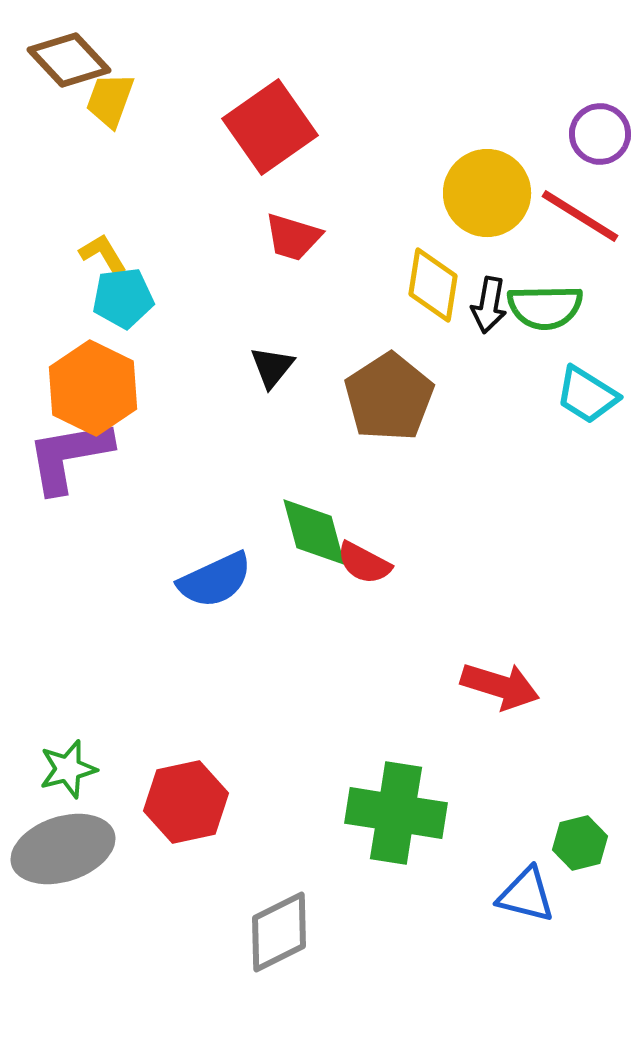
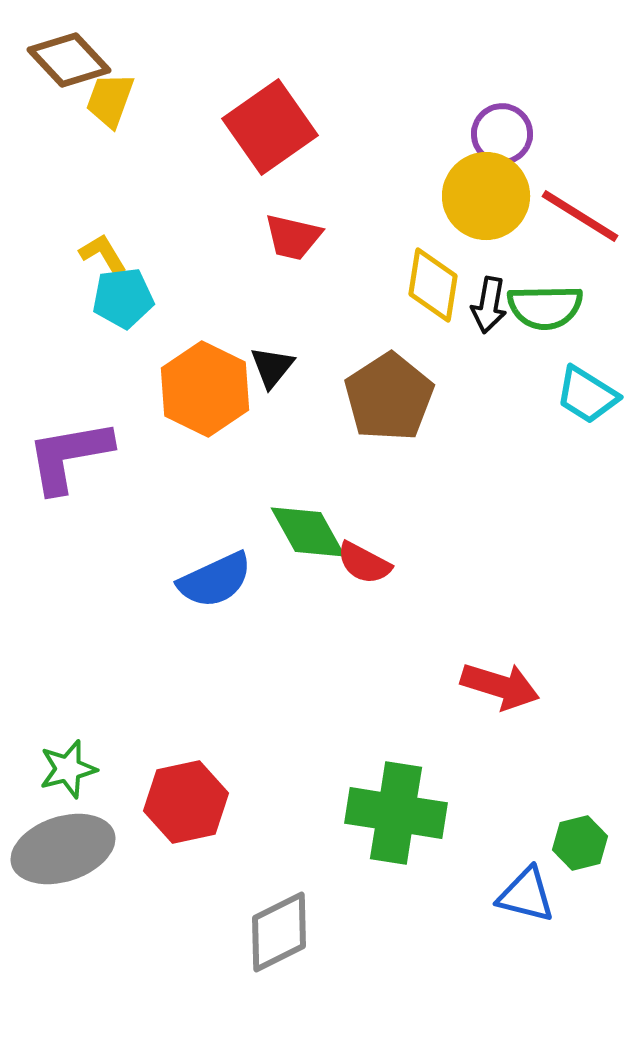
purple circle: moved 98 px left
yellow circle: moved 1 px left, 3 px down
red trapezoid: rotated 4 degrees counterclockwise
orange hexagon: moved 112 px right, 1 px down
green diamond: moved 6 px left; rotated 14 degrees counterclockwise
